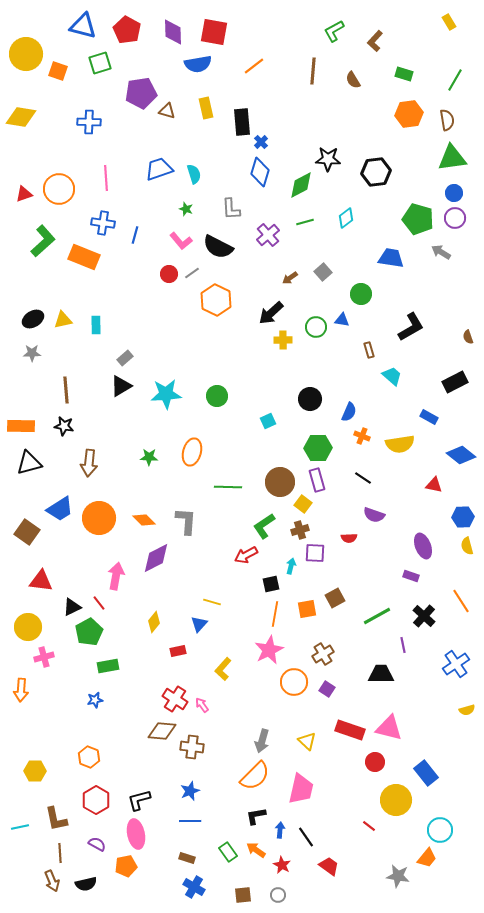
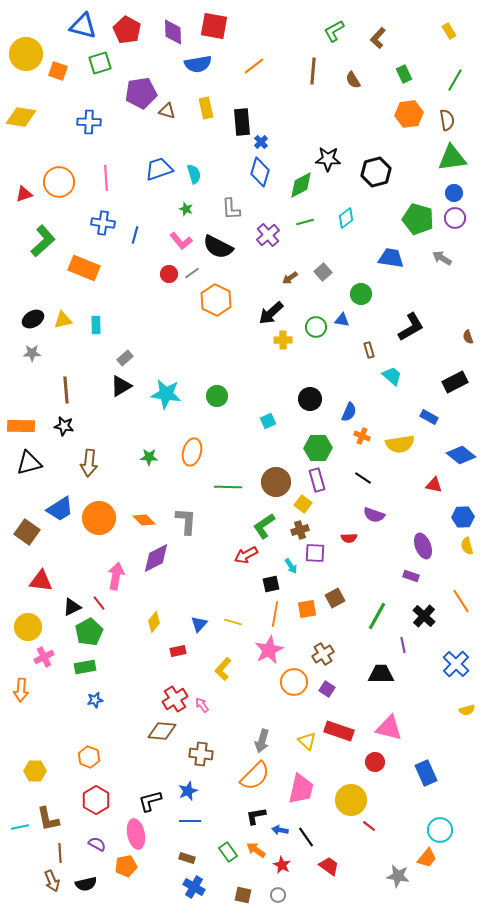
yellow rectangle at (449, 22): moved 9 px down
red square at (214, 32): moved 6 px up
brown L-shape at (375, 41): moved 3 px right, 3 px up
green rectangle at (404, 74): rotated 48 degrees clockwise
black hexagon at (376, 172): rotated 8 degrees counterclockwise
orange circle at (59, 189): moved 7 px up
gray arrow at (441, 252): moved 1 px right, 6 px down
orange rectangle at (84, 257): moved 11 px down
cyan star at (166, 394): rotated 12 degrees clockwise
brown circle at (280, 482): moved 4 px left
cyan arrow at (291, 566): rotated 133 degrees clockwise
yellow line at (212, 602): moved 21 px right, 20 px down
green line at (377, 616): rotated 32 degrees counterclockwise
pink cross at (44, 657): rotated 12 degrees counterclockwise
blue cross at (456, 664): rotated 12 degrees counterclockwise
green rectangle at (108, 666): moved 23 px left, 1 px down
red cross at (175, 699): rotated 25 degrees clockwise
red rectangle at (350, 730): moved 11 px left, 1 px down
brown cross at (192, 747): moved 9 px right, 7 px down
blue rectangle at (426, 773): rotated 15 degrees clockwise
blue star at (190, 791): moved 2 px left
black L-shape at (139, 800): moved 11 px right, 1 px down
yellow circle at (396, 800): moved 45 px left
brown L-shape at (56, 819): moved 8 px left
blue arrow at (280, 830): rotated 84 degrees counterclockwise
brown square at (243, 895): rotated 18 degrees clockwise
